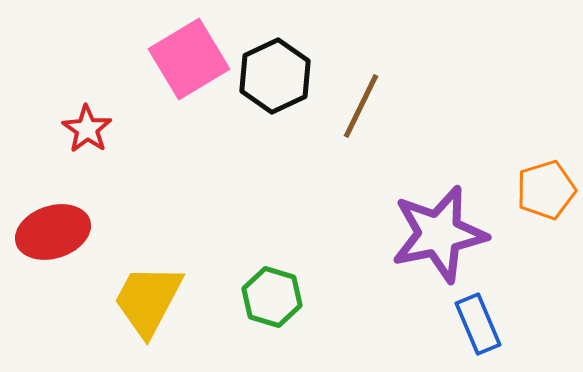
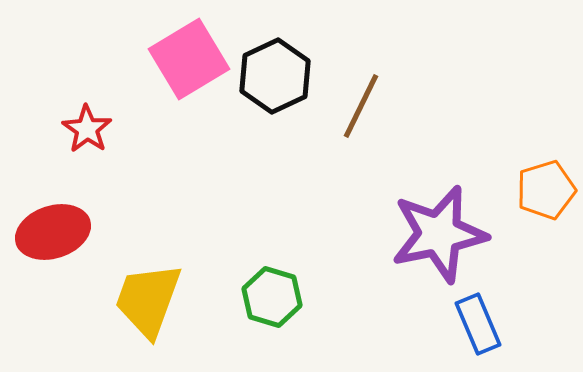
yellow trapezoid: rotated 8 degrees counterclockwise
